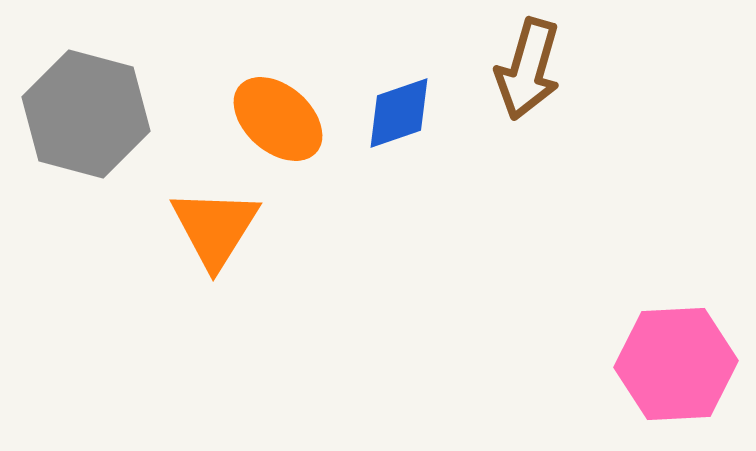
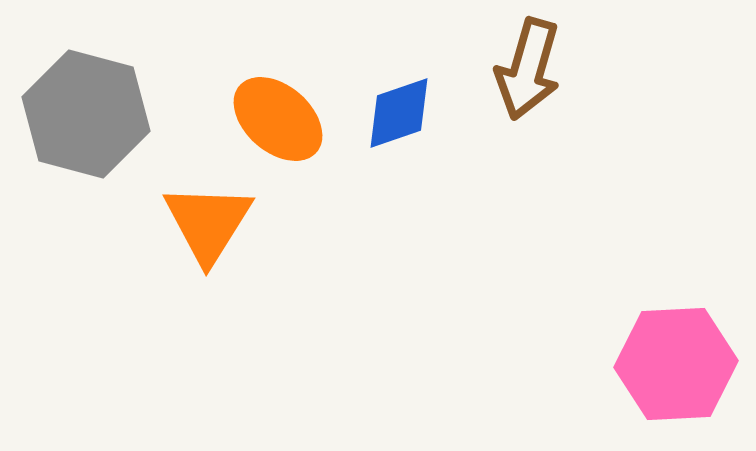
orange triangle: moved 7 px left, 5 px up
